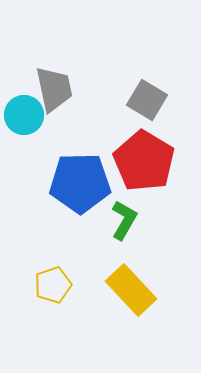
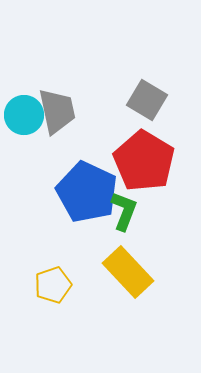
gray trapezoid: moved 3 px right, 22 px down
blue pentagon: moved 7 px right, 9 px down; rotated 26 degrees clockwise
green L-shape: moved 9 px up; rotated 9 degrees counterclockwise
yellow rectangle: moved 3 px left, 18 px up
